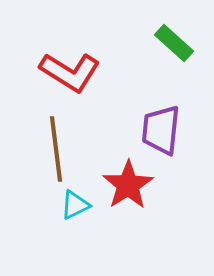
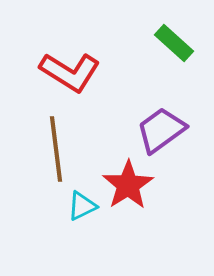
purple trapezoid: rotated 48 degrees clockwise
cyan triangle: moved 7 px right, 1 px down
